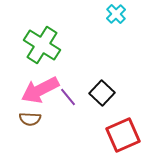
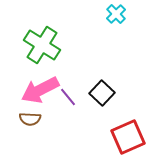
red square: moved 5 px right, 2 px down
